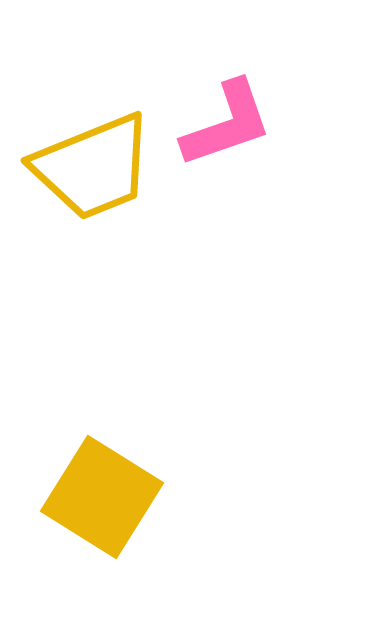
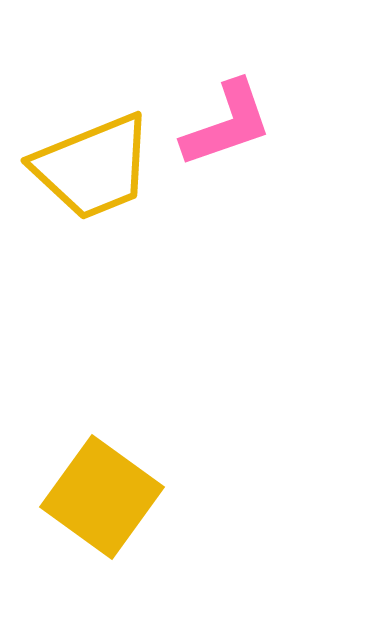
yellow square: rotated 4 degrees clockwise
